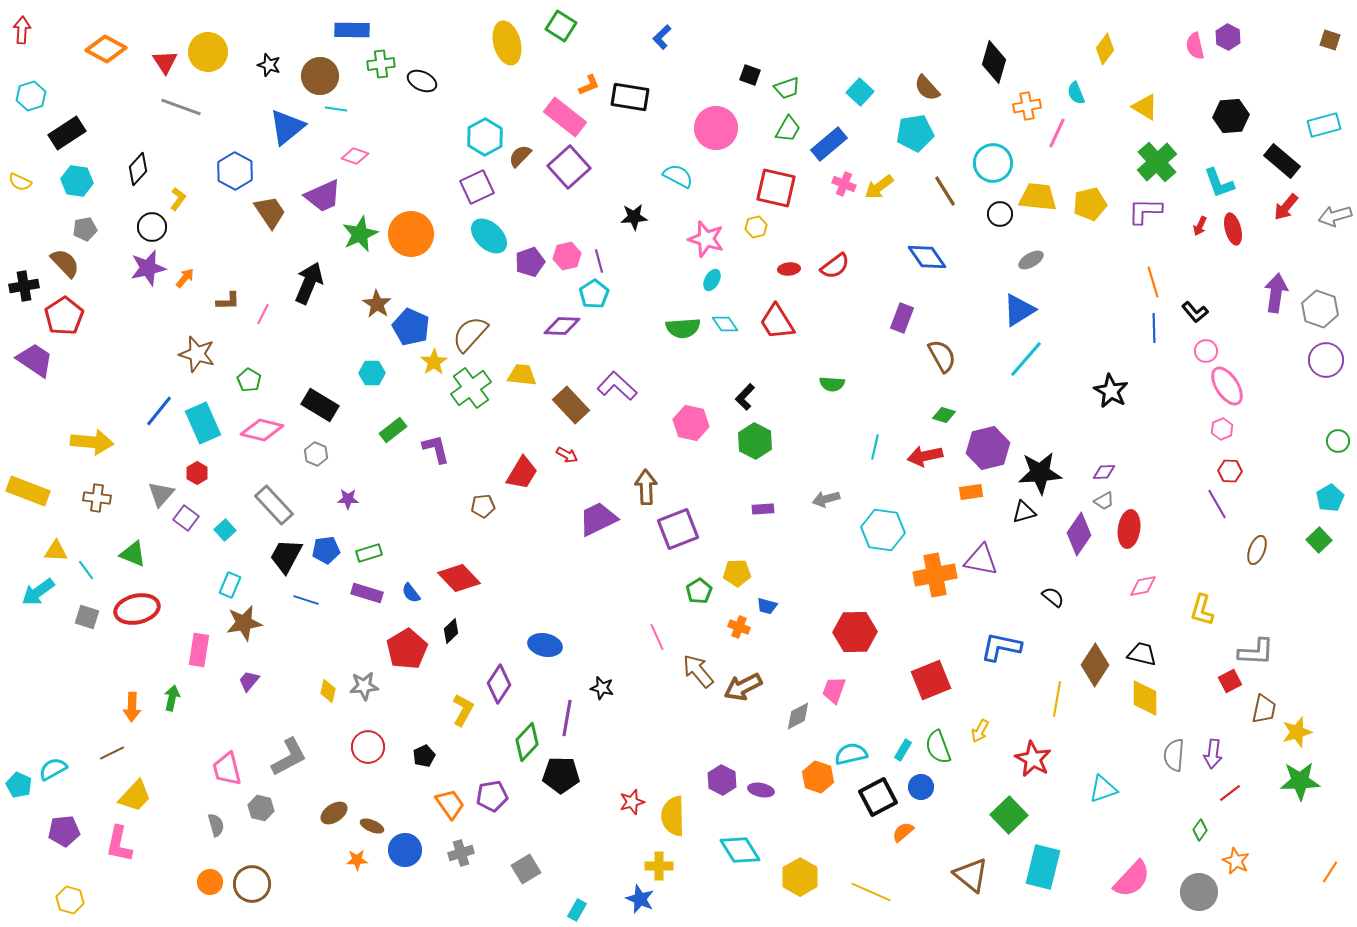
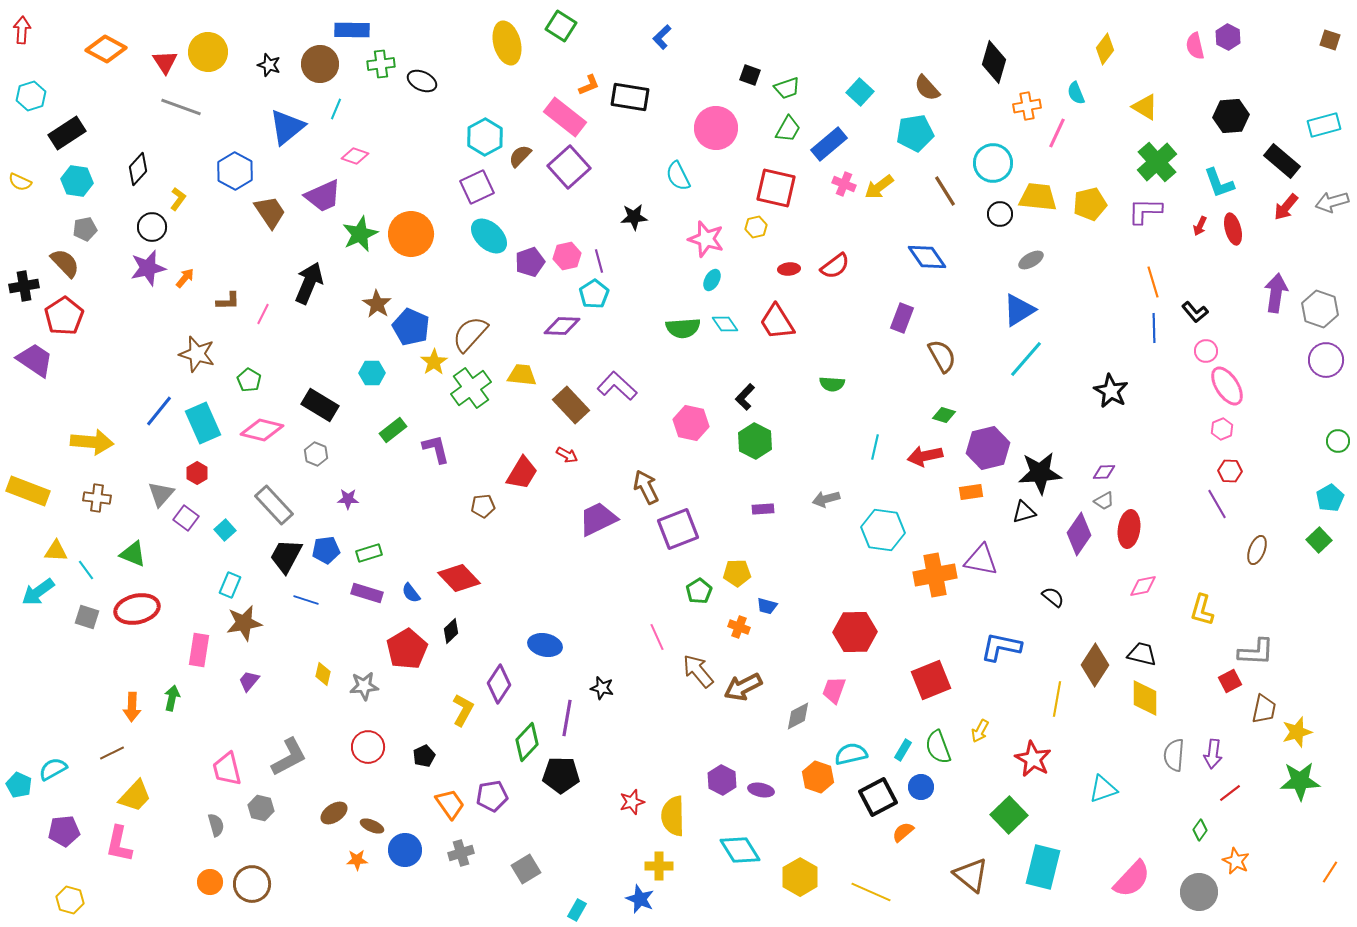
brown circle at (320, 76): moved 12 px up
cyan line at (336, 109): rotated 75 degrees counterclockwise
cyan semicircle at (678, 176): rotated 144 degrees counterclockwise
gray arrow at (1335, 216): moved 3 px left, 14 px up
brown arrow at (646, 487): rotated 24 degrees counterclockwise
yellow diamond at (328, 691): moved 5 px left, 17 px up
